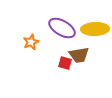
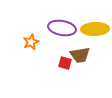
purple ellipse: rotated 20 degrees counterclockwise
brown trapezoid: moved 1 px right
